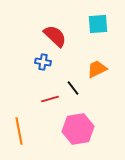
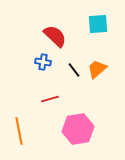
orange trapezoid: rotated 15 degrees counterclockwise
black line: moved 1 px right, 18 px up
